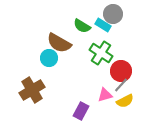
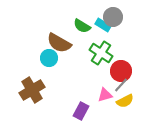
gray circle: moved 3 px down
